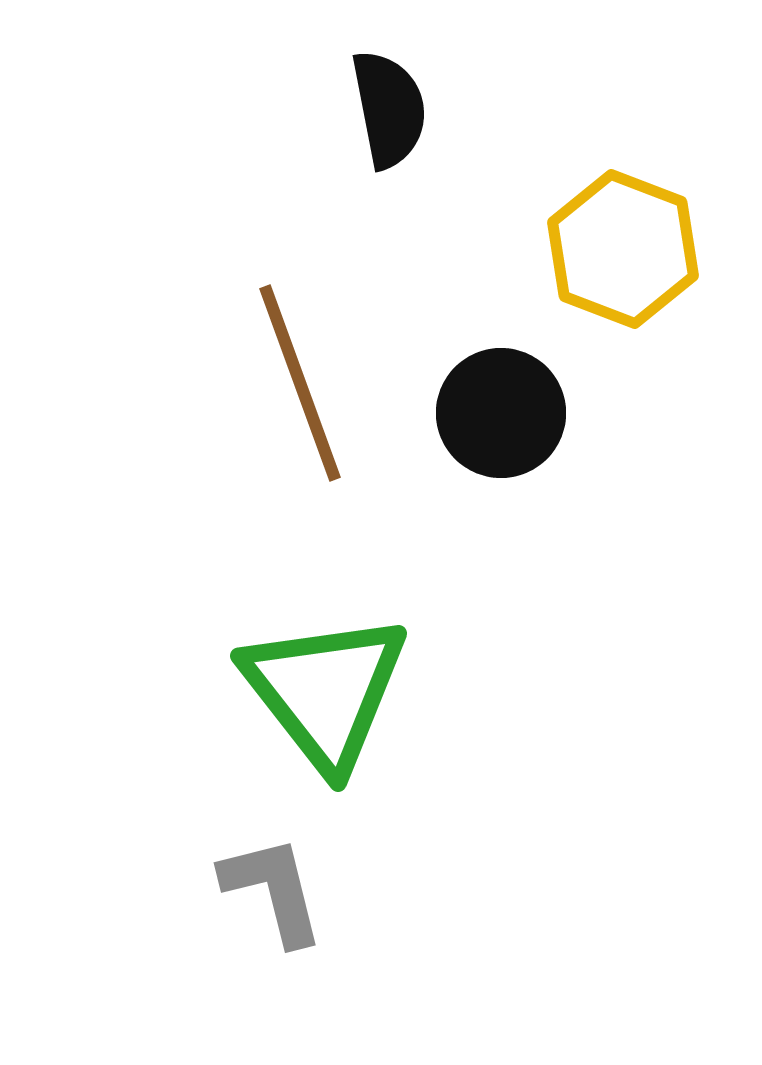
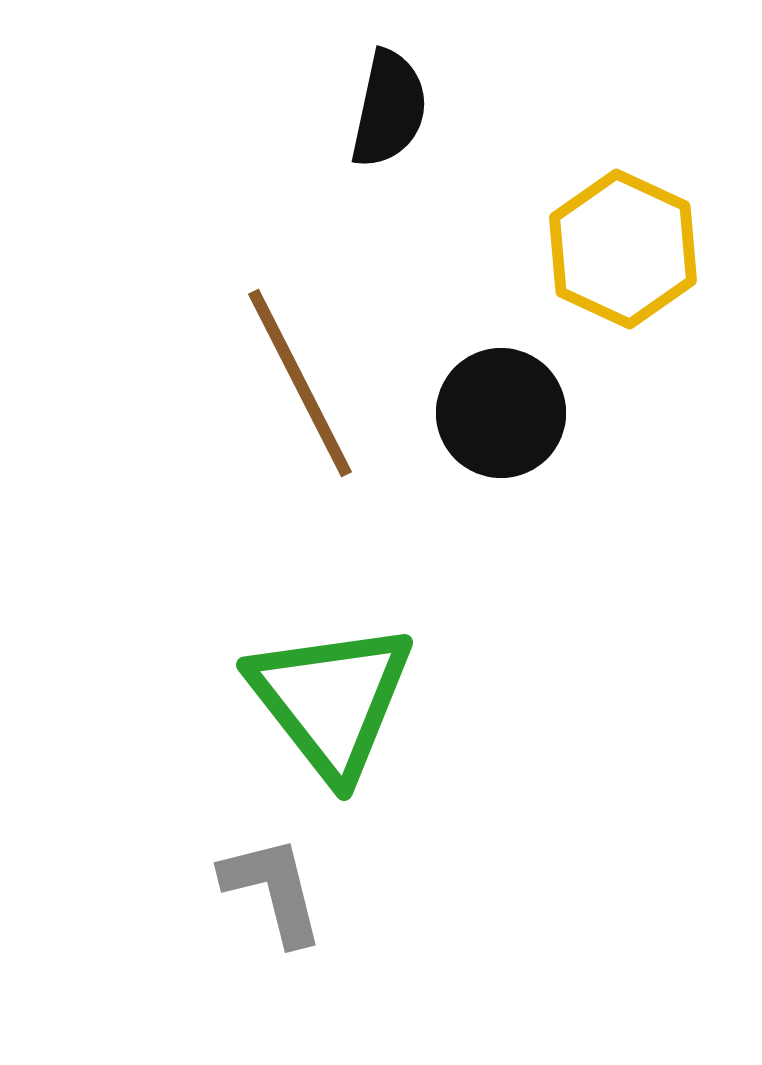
black semicircle: rotated 23 degrees clockwise
yellow hexagon: rotated 4 degrees clockwise
brown line: rotated 7 degrees counterclockwise
green triangle: moved 6 px right, 9 px down
